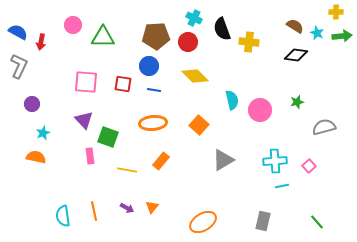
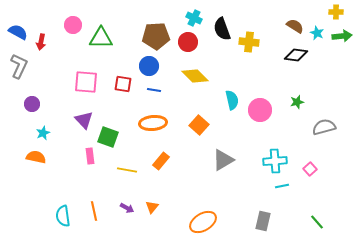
green triangle at (103, 37): moved 2 px left, 1 px down
pink square at (309, 166): moved 1 px right, 3 px down
